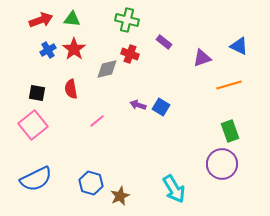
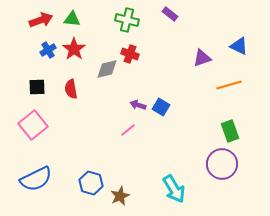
purple rectangle: moved 6 px right, 28 px up
black square: moved 6 px up; rotated 12 degrees counterclockwise
pink line: moved 31 px right, 9 px down
